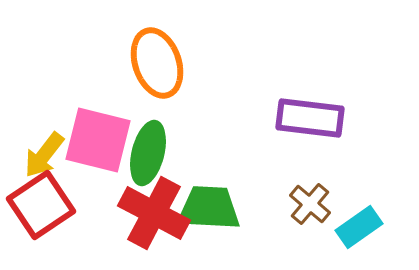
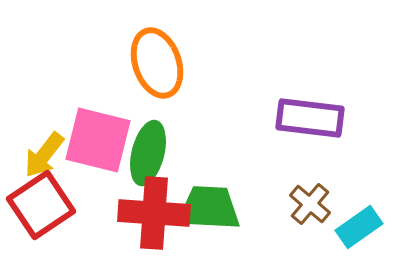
red cross: rotated 24 degrees counterclockwise
